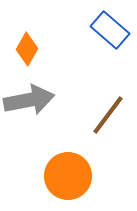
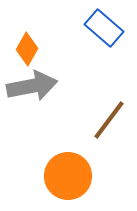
blue rectangle: moved 6 px left, 2 px up
gray arrow: moved 3 px right, 14 px up
brown line: moved 1 px right, 5 px down
